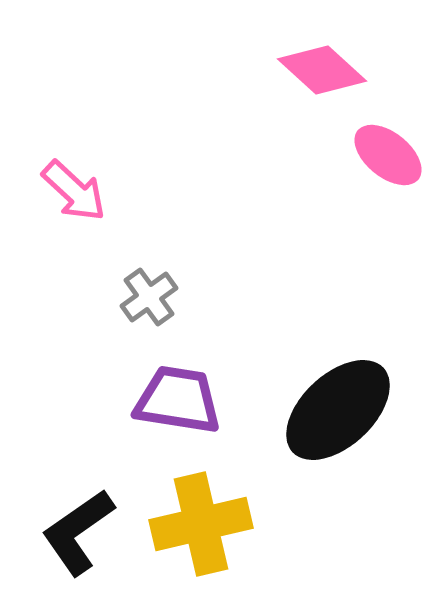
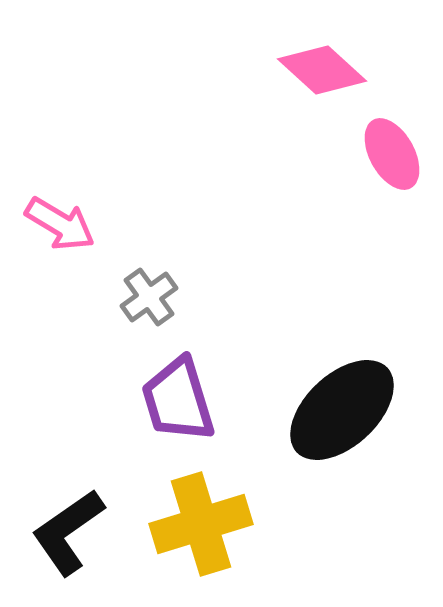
pink ellipse: moved 4 px right, 1 px up; rotated 22 degrees clockwise
pink arrow: moved 14 px left, 33 px down; rotated 12 degrees counterclockwise
purple trapezoid: rotated 116 degrees counterclockwise
black ellipse: moved 4 px right
yellow cross: rotated 4 degrees counterclockwise
black L-shape: moved 10 px left
